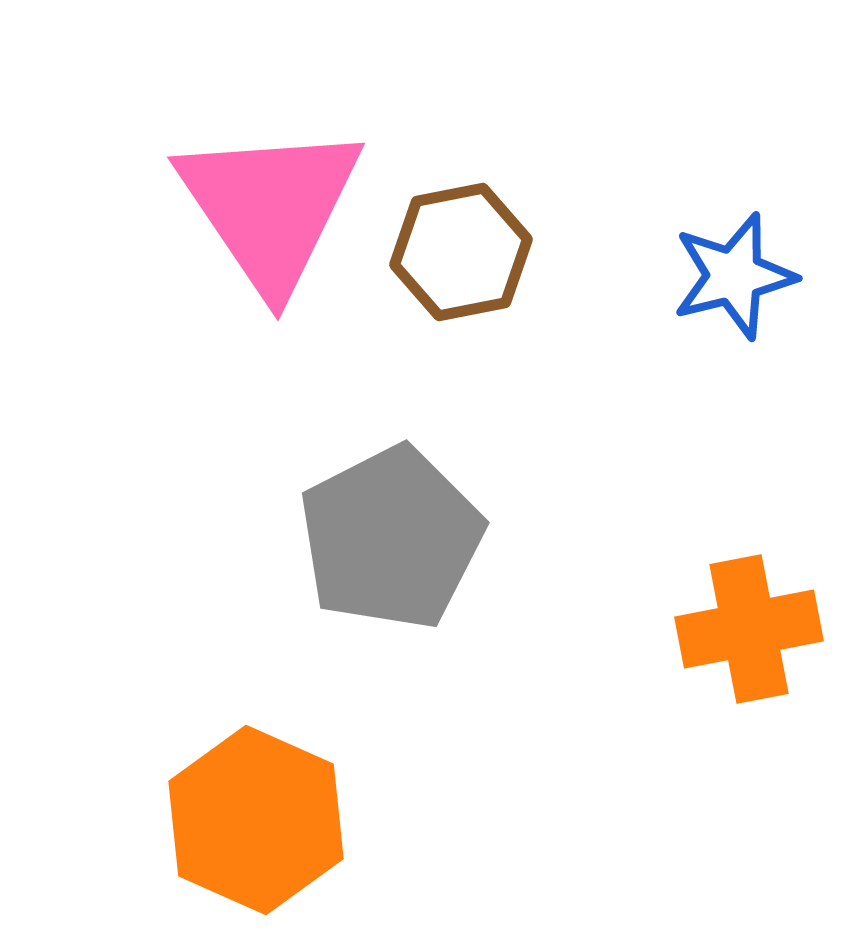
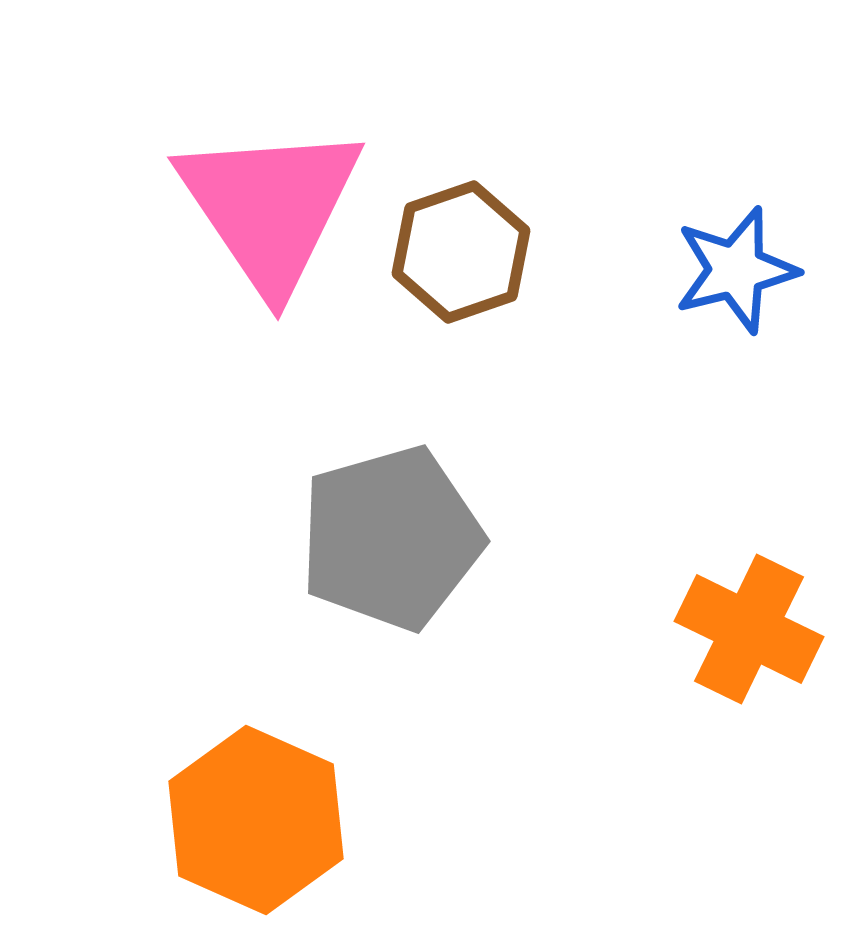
brown hexagon: rotated 8 degrees counterclockwise
blue star: moved 2 px right, 6 px up
gray pentagon: rotated 11 degrees clockwise
orange cross: rotated 37 degrees clockwise
